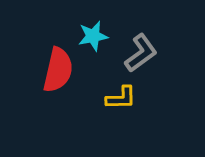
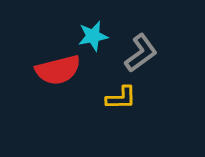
red semicircle: rotated 63 degrees clockwise
